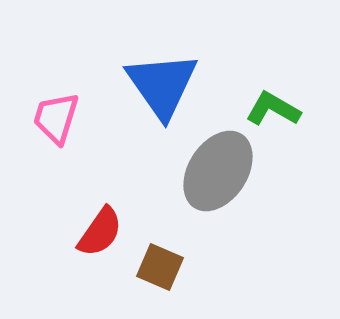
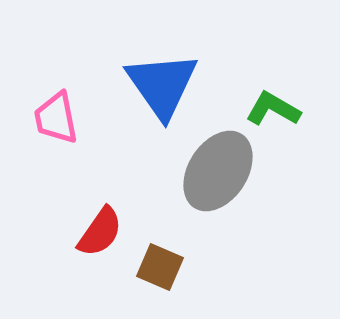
pink trapezoid: rotated 28 degrees counterclockwise
